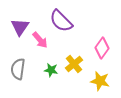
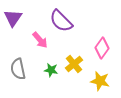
purple triangle: moved 7 px left, 9 px up
gray semicircle: rotated 20 degrees counterclockwise
